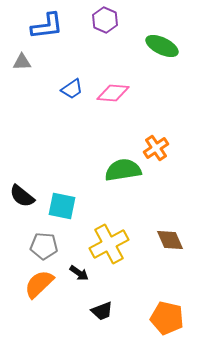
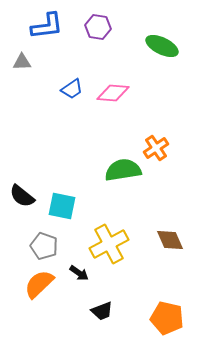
purple hexagon: moved 7 px left, 7 px down; rotated 15 degrees counterclockwise
gray pentagon: rotated 16 degrees clockwise
